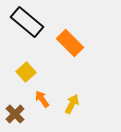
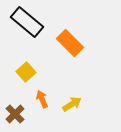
orange arrow: rotated 12 degrees clockwise
yellow arrow: rotated 30 degrees clockwise
